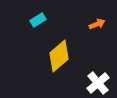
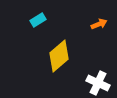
orange arrow: moved 2 px right
white cross: rotated 25 degrees counterclockwise
